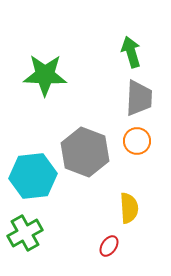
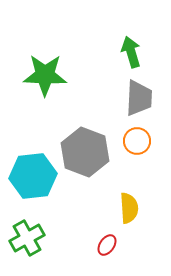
green cross: moved 2 px right, 5 px down
red ellipse: moved 2 px left, 1 px up
